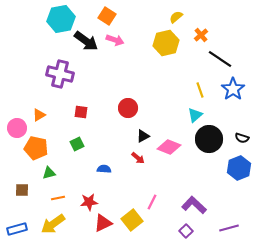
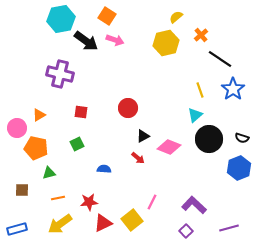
yellow arrow: moved 7 px right
